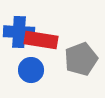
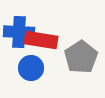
gray pentagon: moved 2 px up; rotated 12 degrees counterclockwise
blue circle: moved 2 px up
